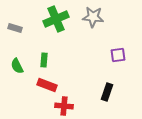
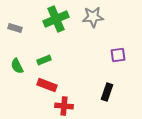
gray star: rotated 10 degrees counterclockwise
green rectangle: rotated 64 degrees clockwise
